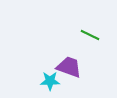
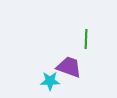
green line: moved 4 px left, 4 px down; rotated 66 degrees clockwise
